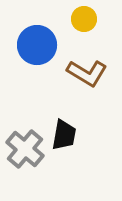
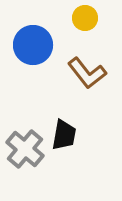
yellow circle: moved 1 px right, 1 px up
blue circle: moved 4 px left
brown L-shape: rotated 21 degrees clockwise
